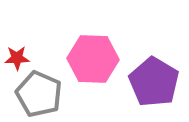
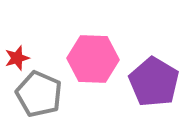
red star: rotated 15 degrees counterclockwise
